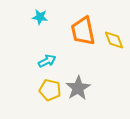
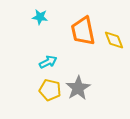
cyan arrow: moved 1 px right, 1 px down
